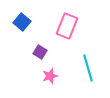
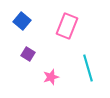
blue square: moved 1 px up
purple square: moved 12 px left, 2 px down
pink star: moved 1 px right, 1 px down
